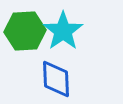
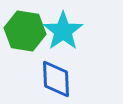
green hexagon: rotated 12 degrees clockwise
